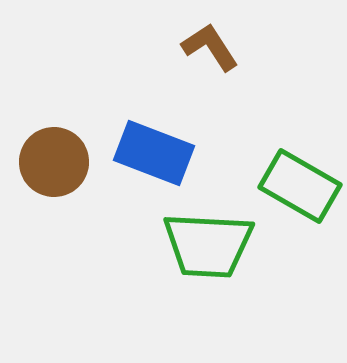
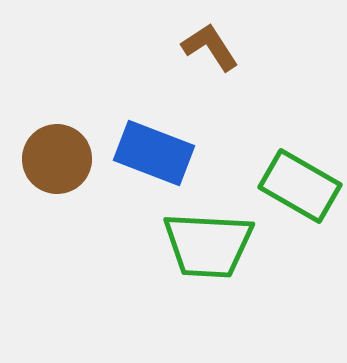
brown circle: moved 3 px right, 3 px up
